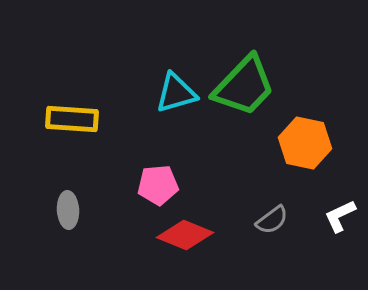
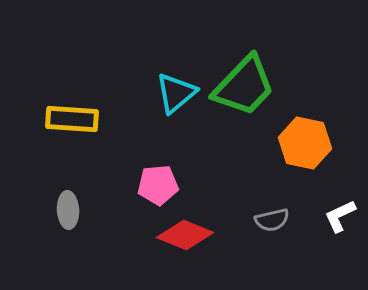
cyan triangle: rotated 24 degrees counterclockwise
gray semicircle: rotated 24 degrees clockwise
